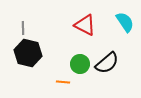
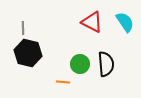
red triangle: moved 7 px right, 3 px up
black semicircle: moved 1 px left, 1 px down; rotated 55 degrees counterclockwise
